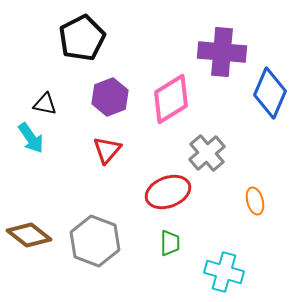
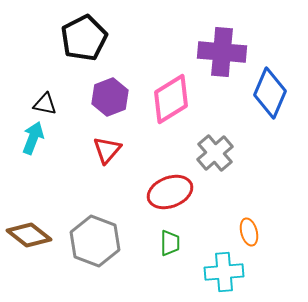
black pentagon: moved 2 px right
cyan arrow: moved 2 px right; rotated 124 degrees counterclockwise
gray cross: moved 8 px right
red ellipse: moved 2 px right
orange ellipse: moved 6 px left, 31 px down
cyan cross: rotated 21 degrees counterclockwise
